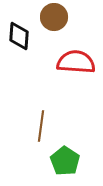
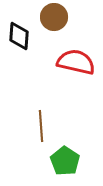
red semicircle: rotated 9 degrees clockwise
brown line: rotated 12 degrees counterclockwise
